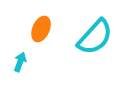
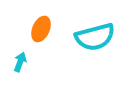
cyan semicircle: rotated 33 degrees clockwise
